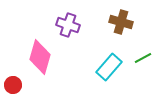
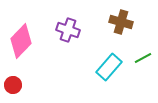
purple cross: moved 5 px down
pink diamond: moved 19 px left, 16 px up; rotated 28 degrees clockwise
